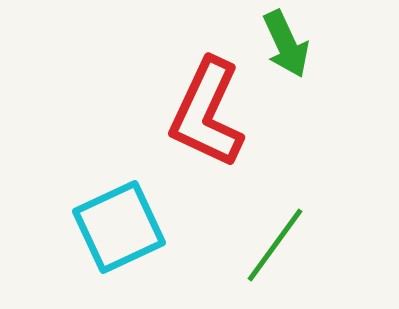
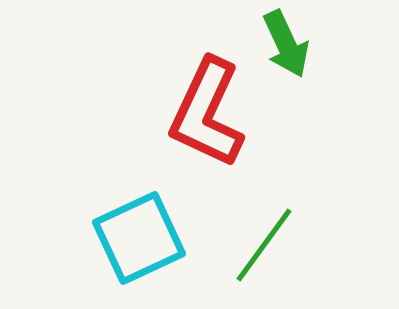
cyan square: moved 20 px right, 11 px down
green line: moved 11 px left
